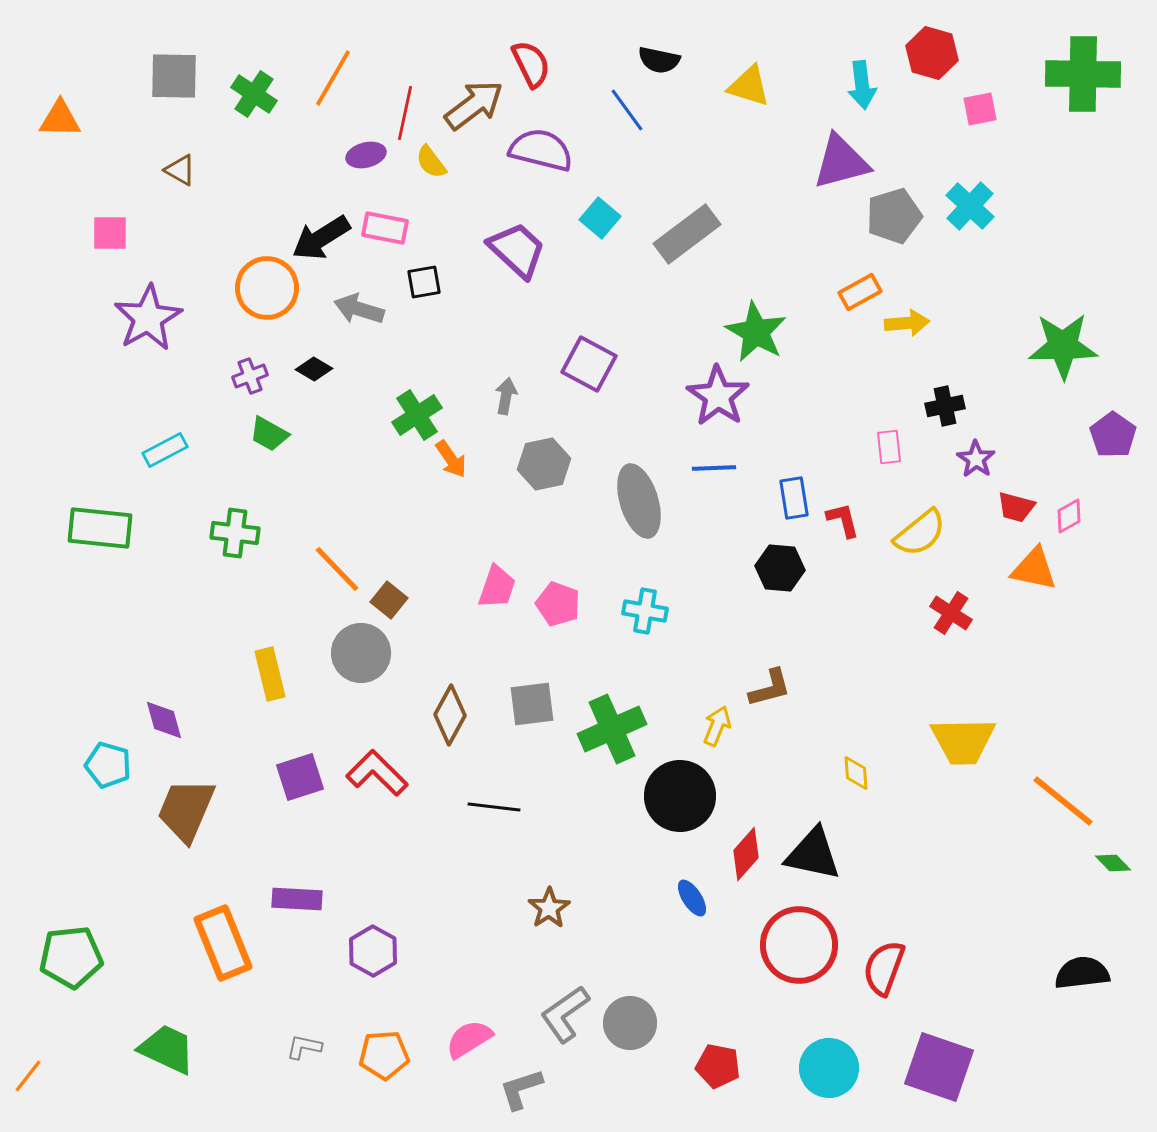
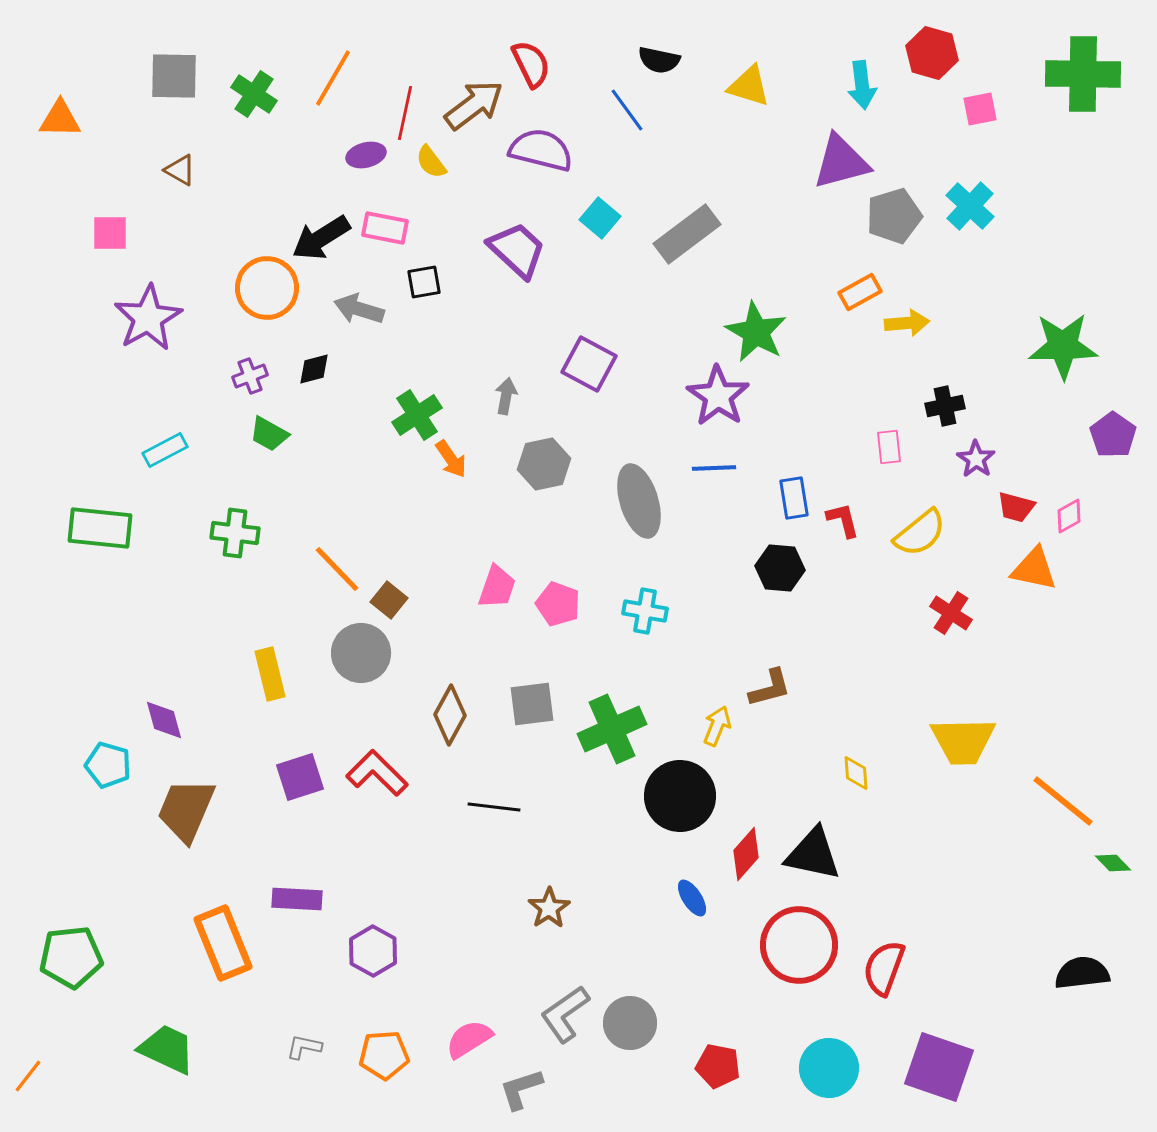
black diamond at (314, 369): rotated 45 degrees counterclockwise
